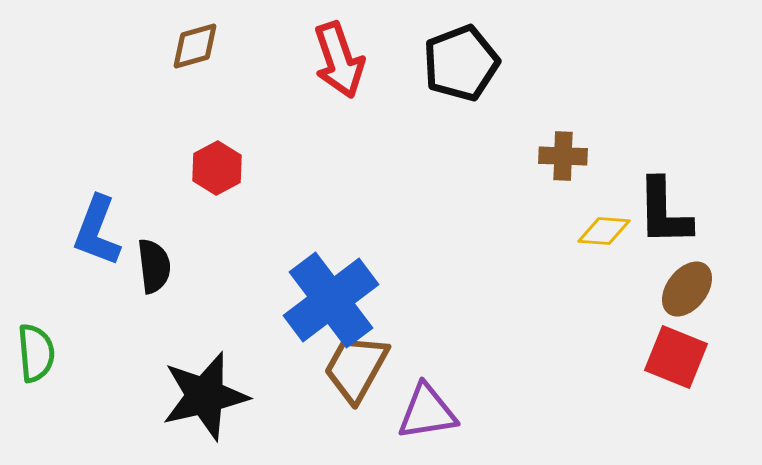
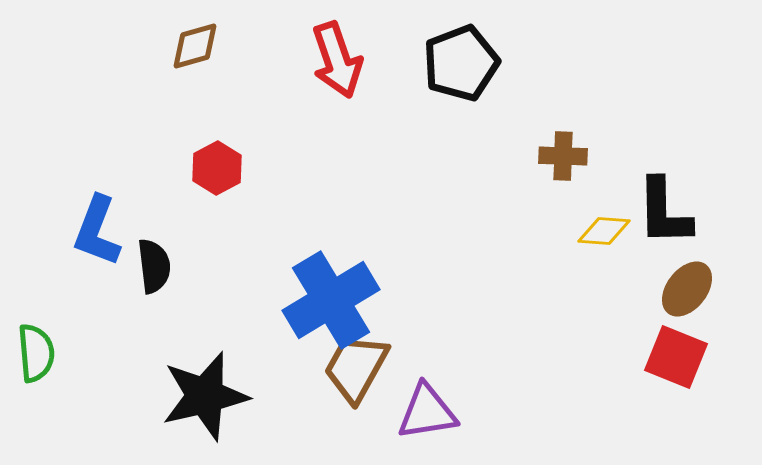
red arrow: moved 2 px left
blue cross: rotated 6 degrees clockwise
